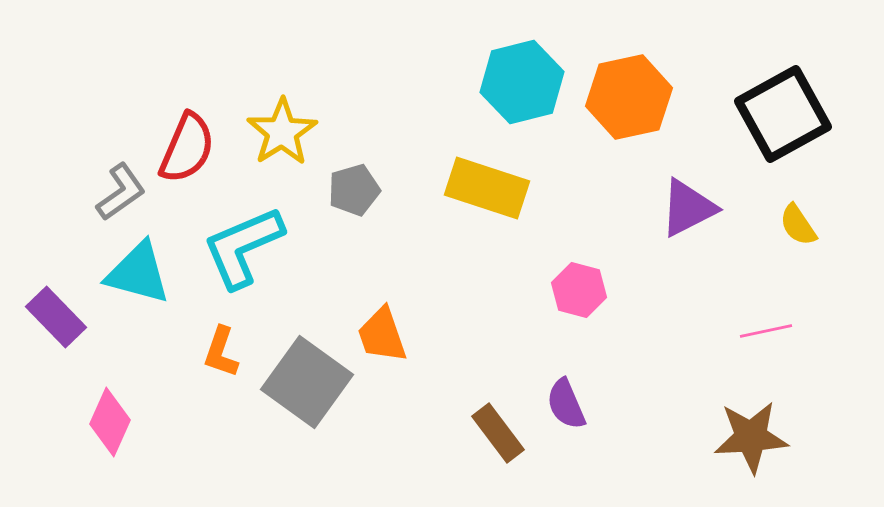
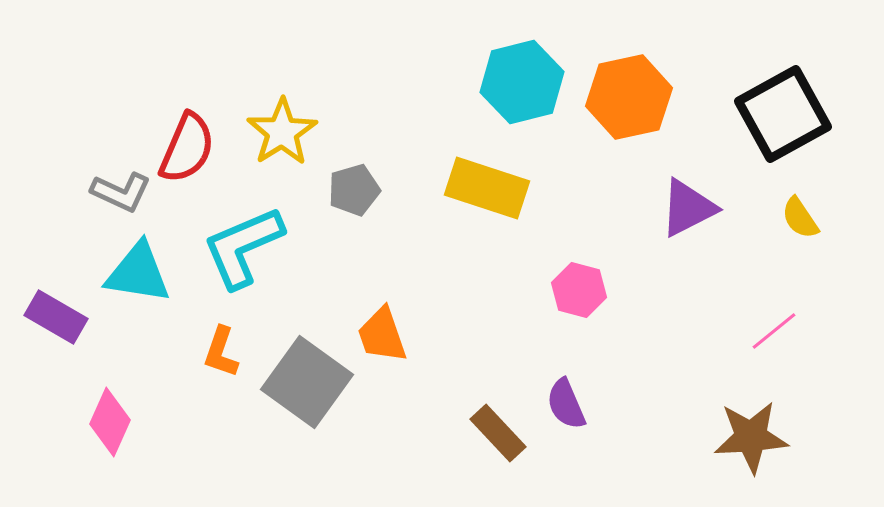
gray L-shape: rotated 60 degrees clockwise
yellow semicircle: moved 2 px right, 7 px up
cyan triangle: rotated 6 degrees counterclockwise
purple rectangle: rotated 16 degrees counterclockwise
pink line: moved 8 px right; rotated 27 degrees counterclockwise
brown rectangle: rotated 6 degrees counterclockwise
